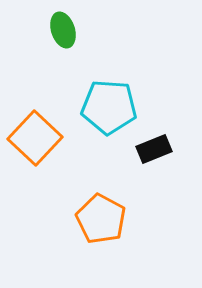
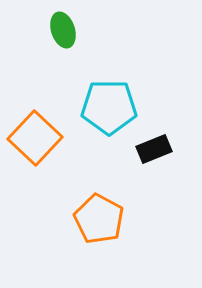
cyan pentagon: rotated 4 degrees counterclockwise
orange pentagon: moved 2 px left
